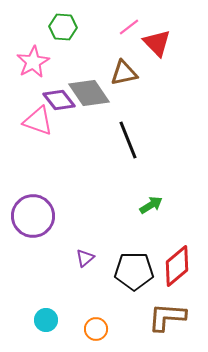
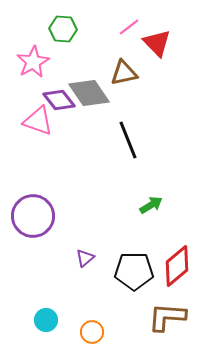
green hexagon: moved 2 px down
orange circle: moved 4 px left, 3 px down
